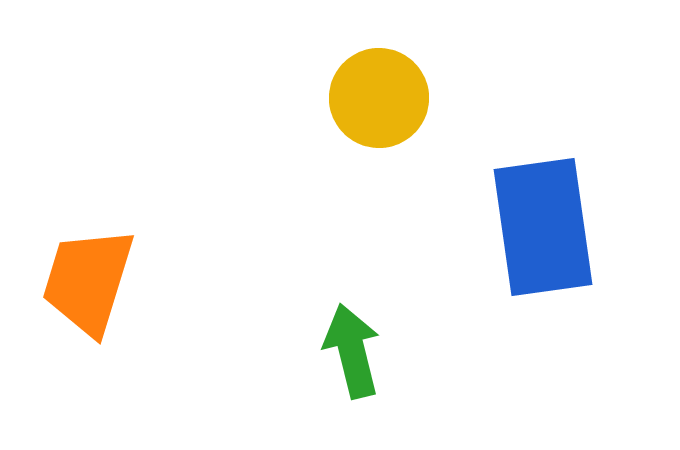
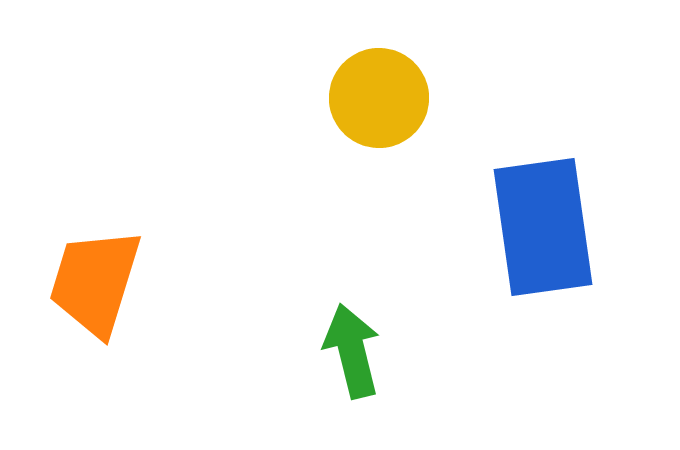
orange trapezoid: moved 7 px right, 1 px down
